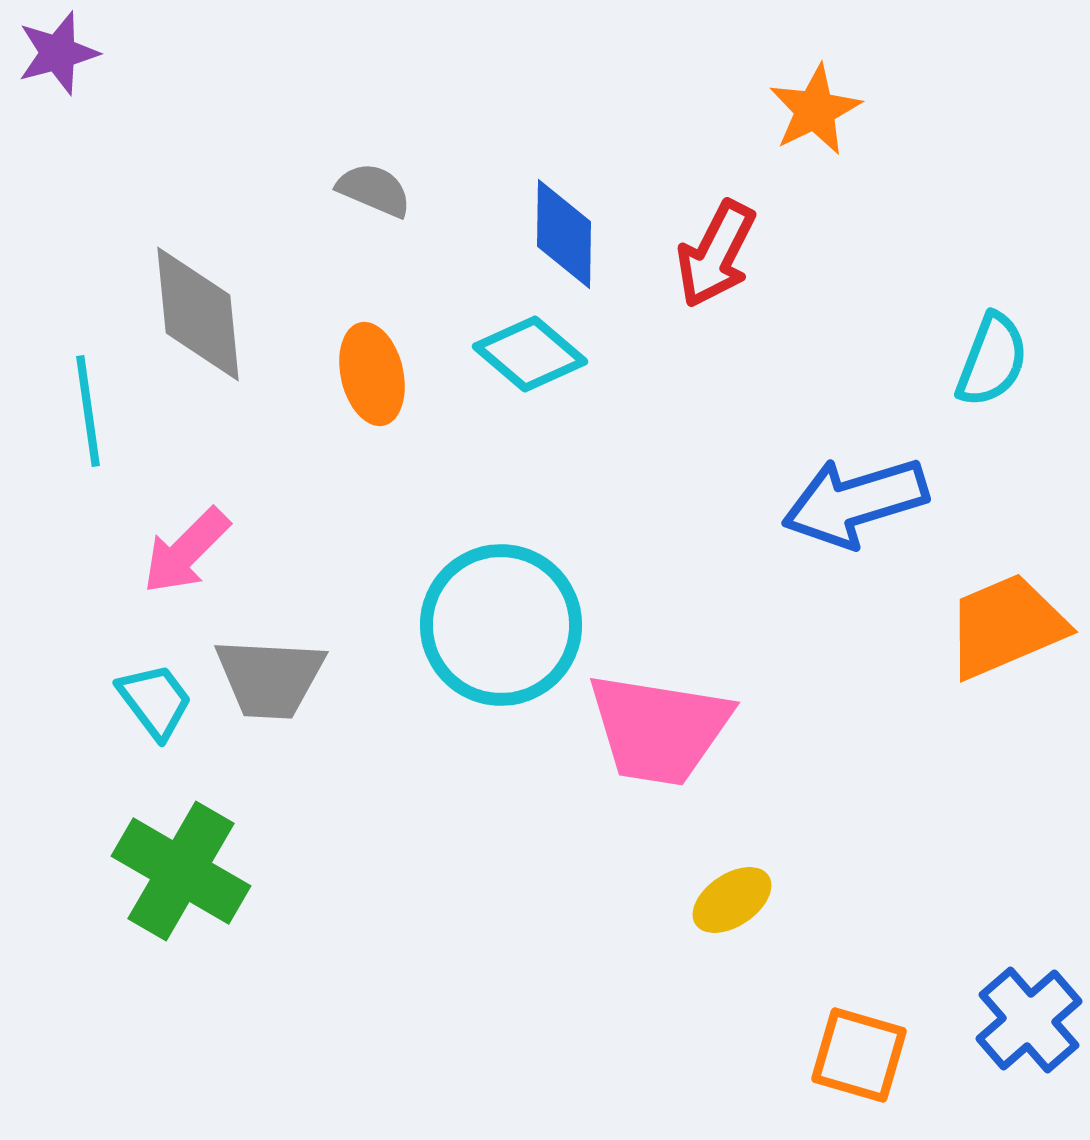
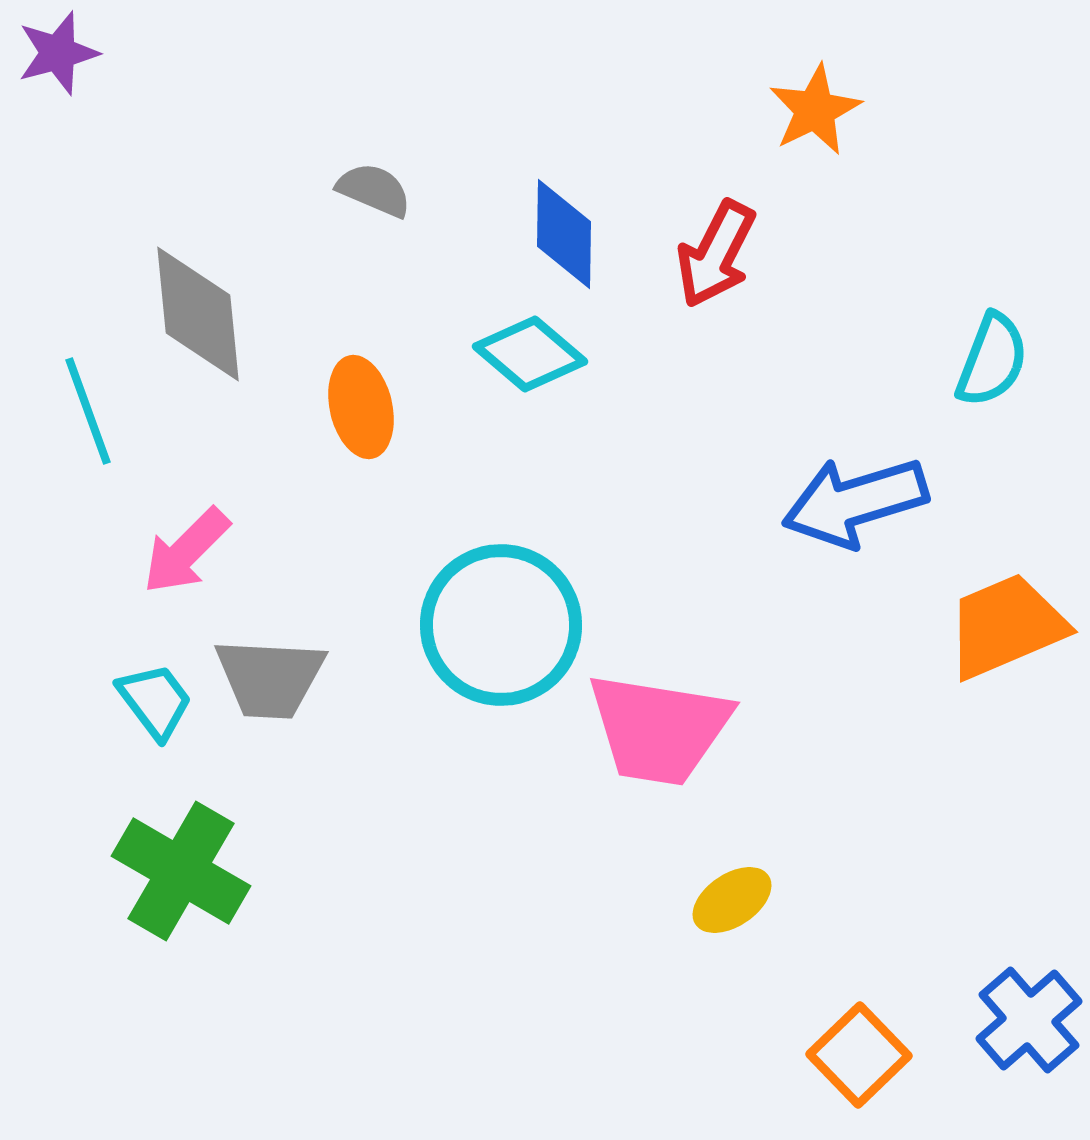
orange ellipse: moved 11 px left, 33 px down
cyan line: rotated 12 degrees counterclockwise
orange square: rotated 30 degrees clockwise
